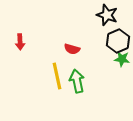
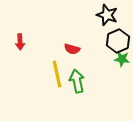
yellow line: moved 2 px up
